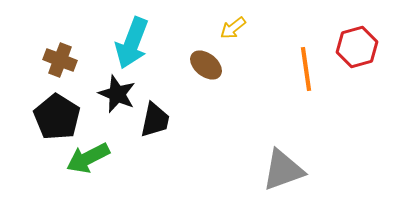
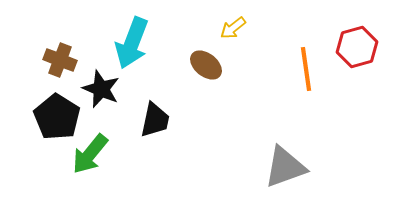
black star: moved 16 px left, 5 px up
green arrow: moved 2 px right, 4 px up; rotated 24 degrees counterclockwise
gray triangle: moved 2 px right, 3 px up
